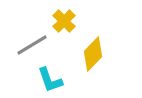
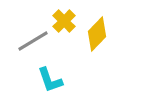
gray line: moved 1 px right, 4 px up
yellow diamond: moved 4 px right, 20 px up
